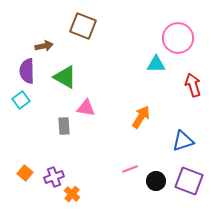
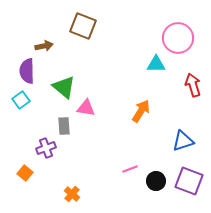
green triangle: moved 1 px left, 10 px down; rotated 10 degrees clockwise
orange arrow: moved 6 px up
purple cross: moved 8 px left, 29 px up
